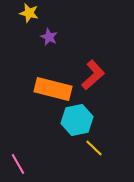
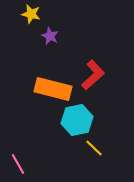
yellow star: moved 2 px right, 1 px down
purple star: moved 1 px right, 1 px up
